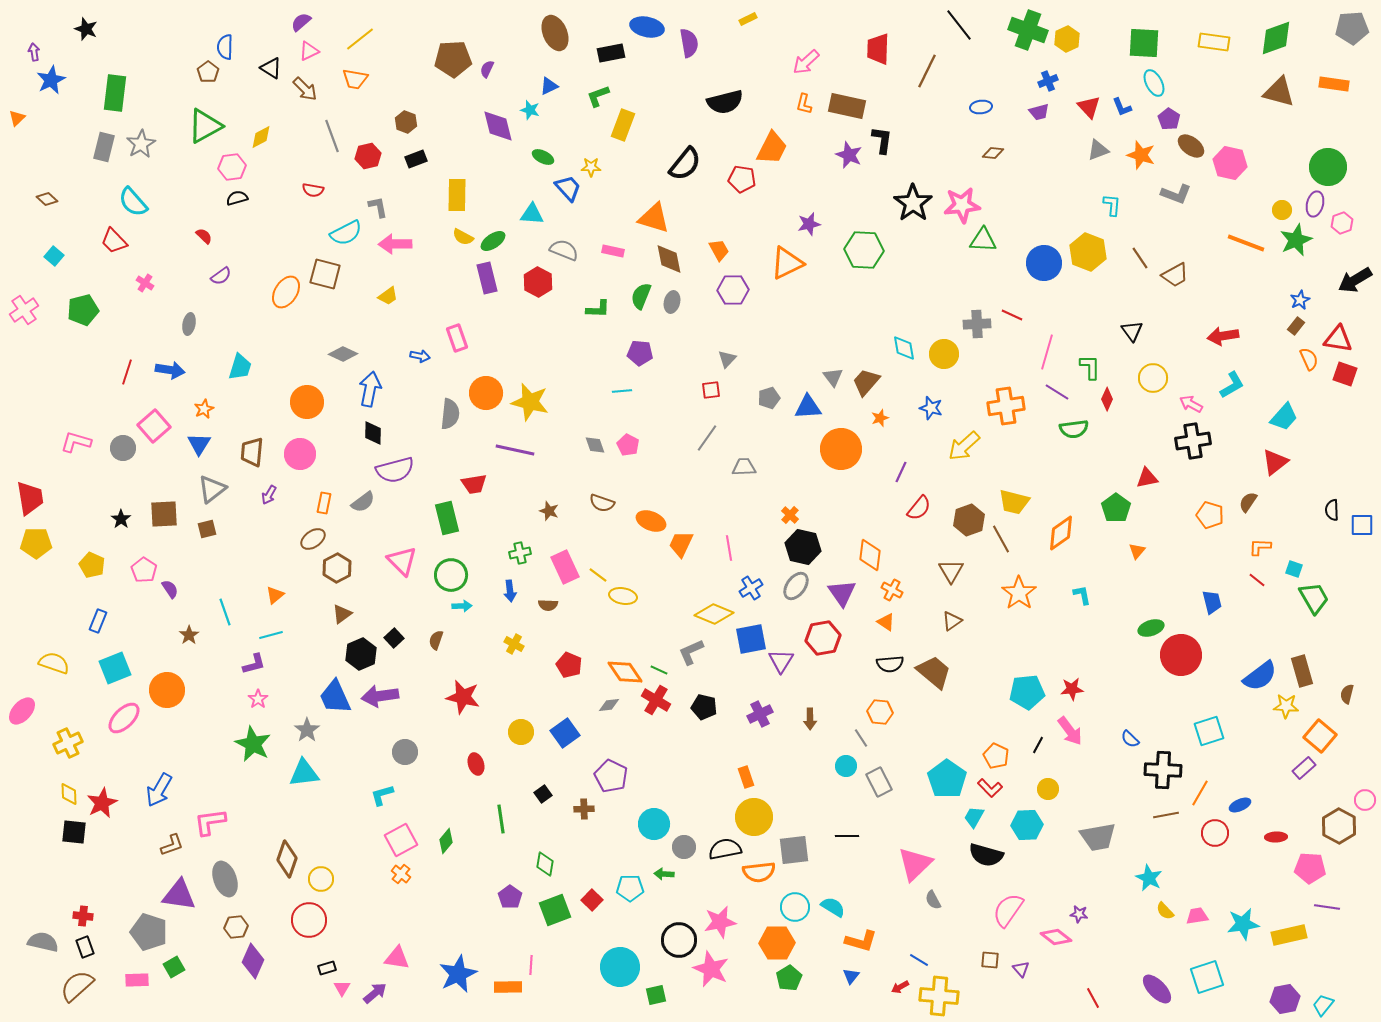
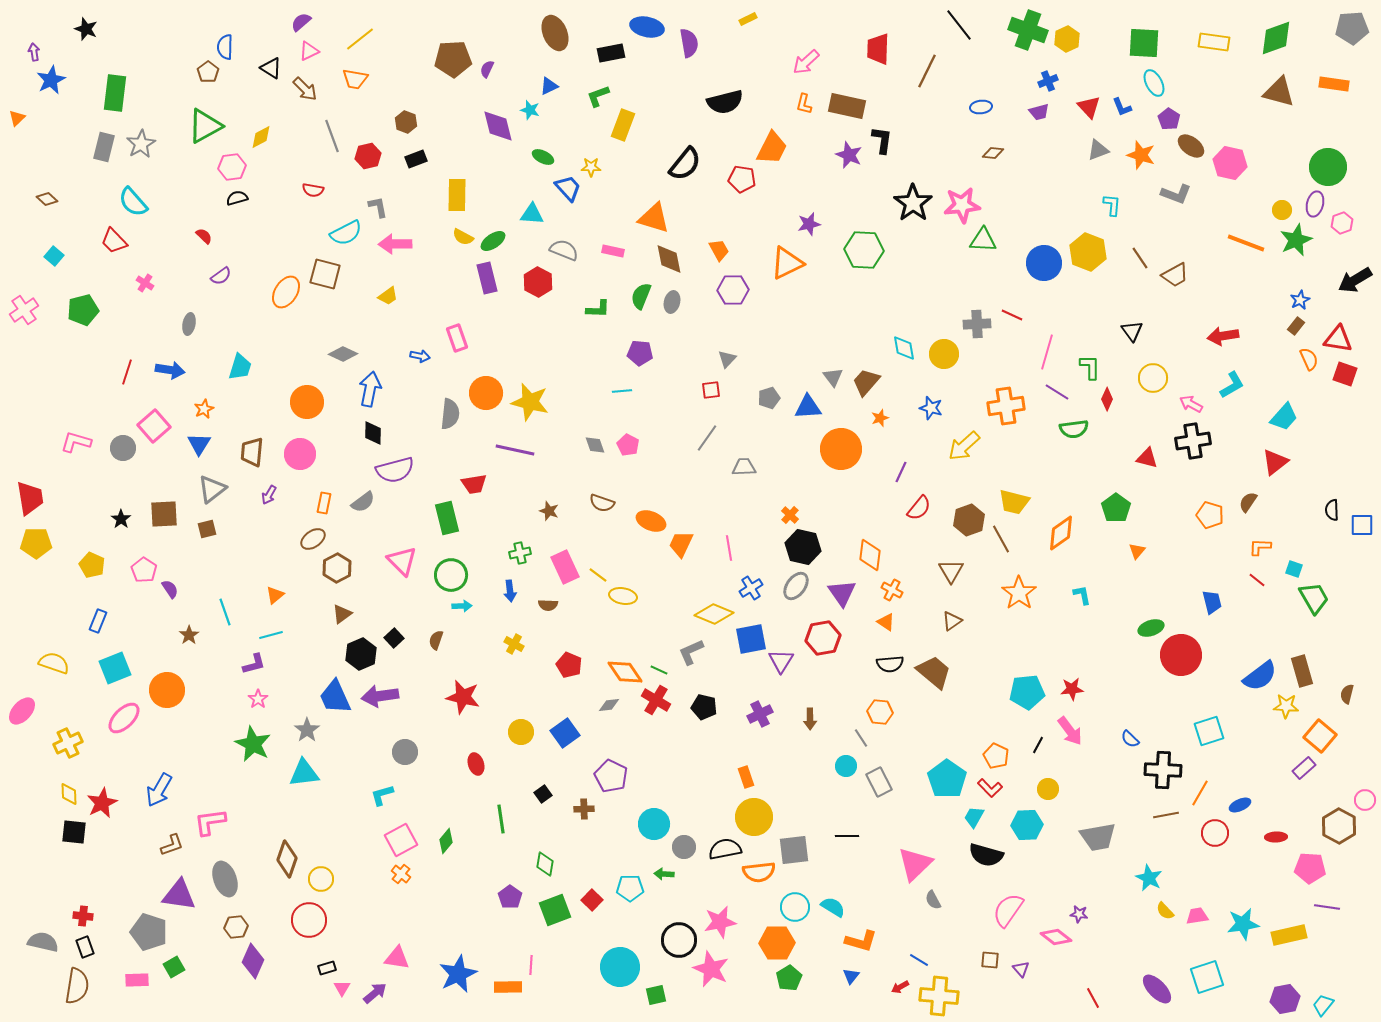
red triangle at (1147, 478): moved 20 px up; rotated 25 degrees clockwise
brown semicircle at (77, 986): rotated 141 degrees clockwise
